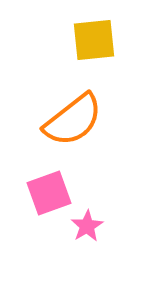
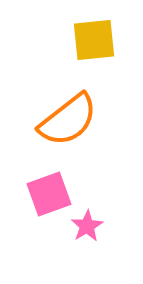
orange semicircle: moved 5 px left
pink square: moved 1 px down
